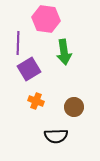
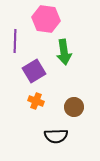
purple line: moved 3 px left, 2 px up
purple square: moved 5 px right, 2 px down
